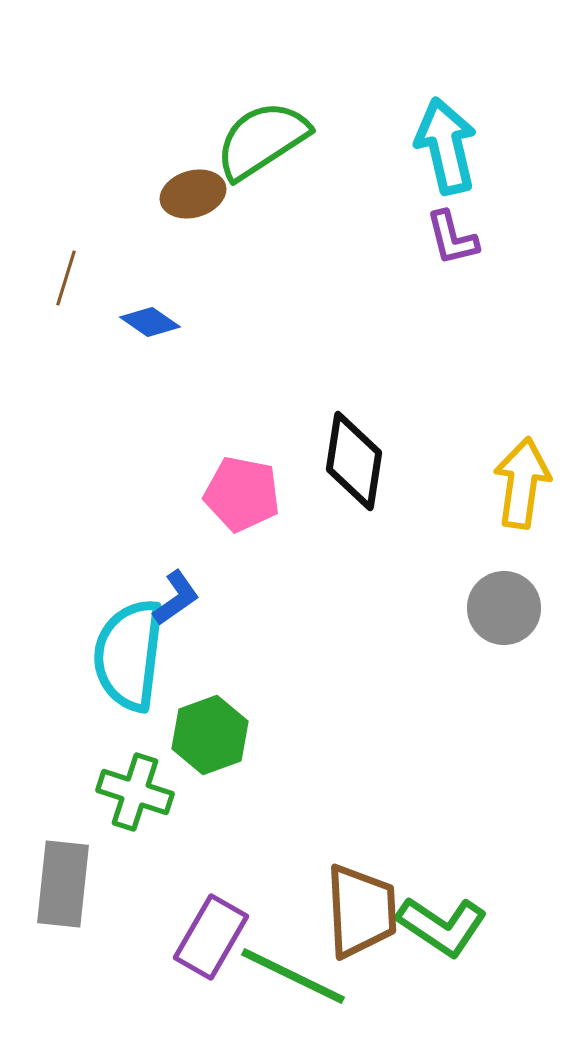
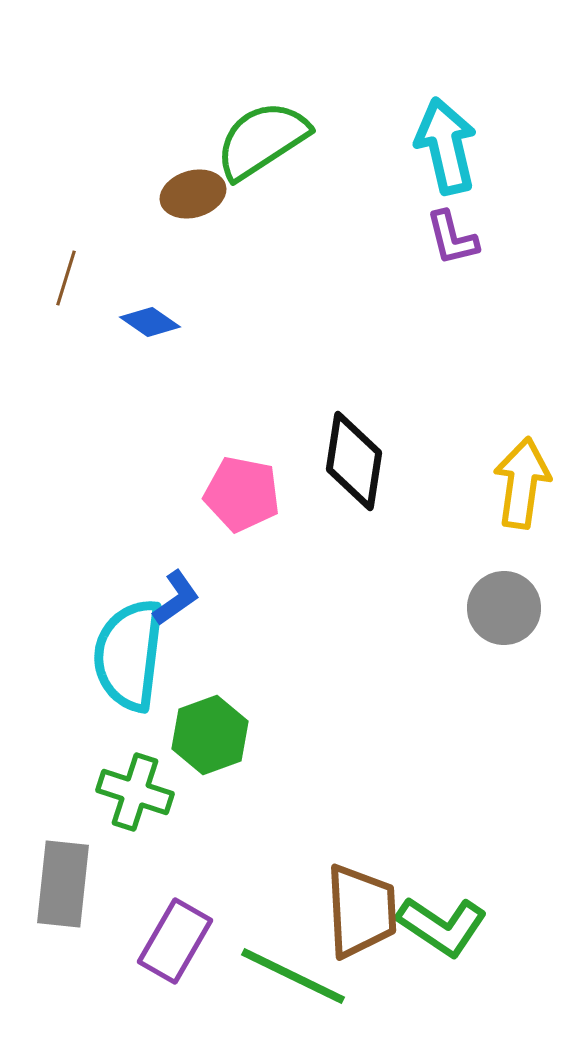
purple rectangle: moved 36 px left, 4 px down
